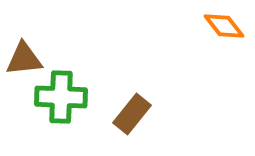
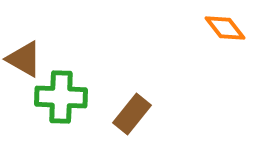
orange diamond: moved 1 px right, 2 px down
brown triangle: rotated 36 degrees clockwise
